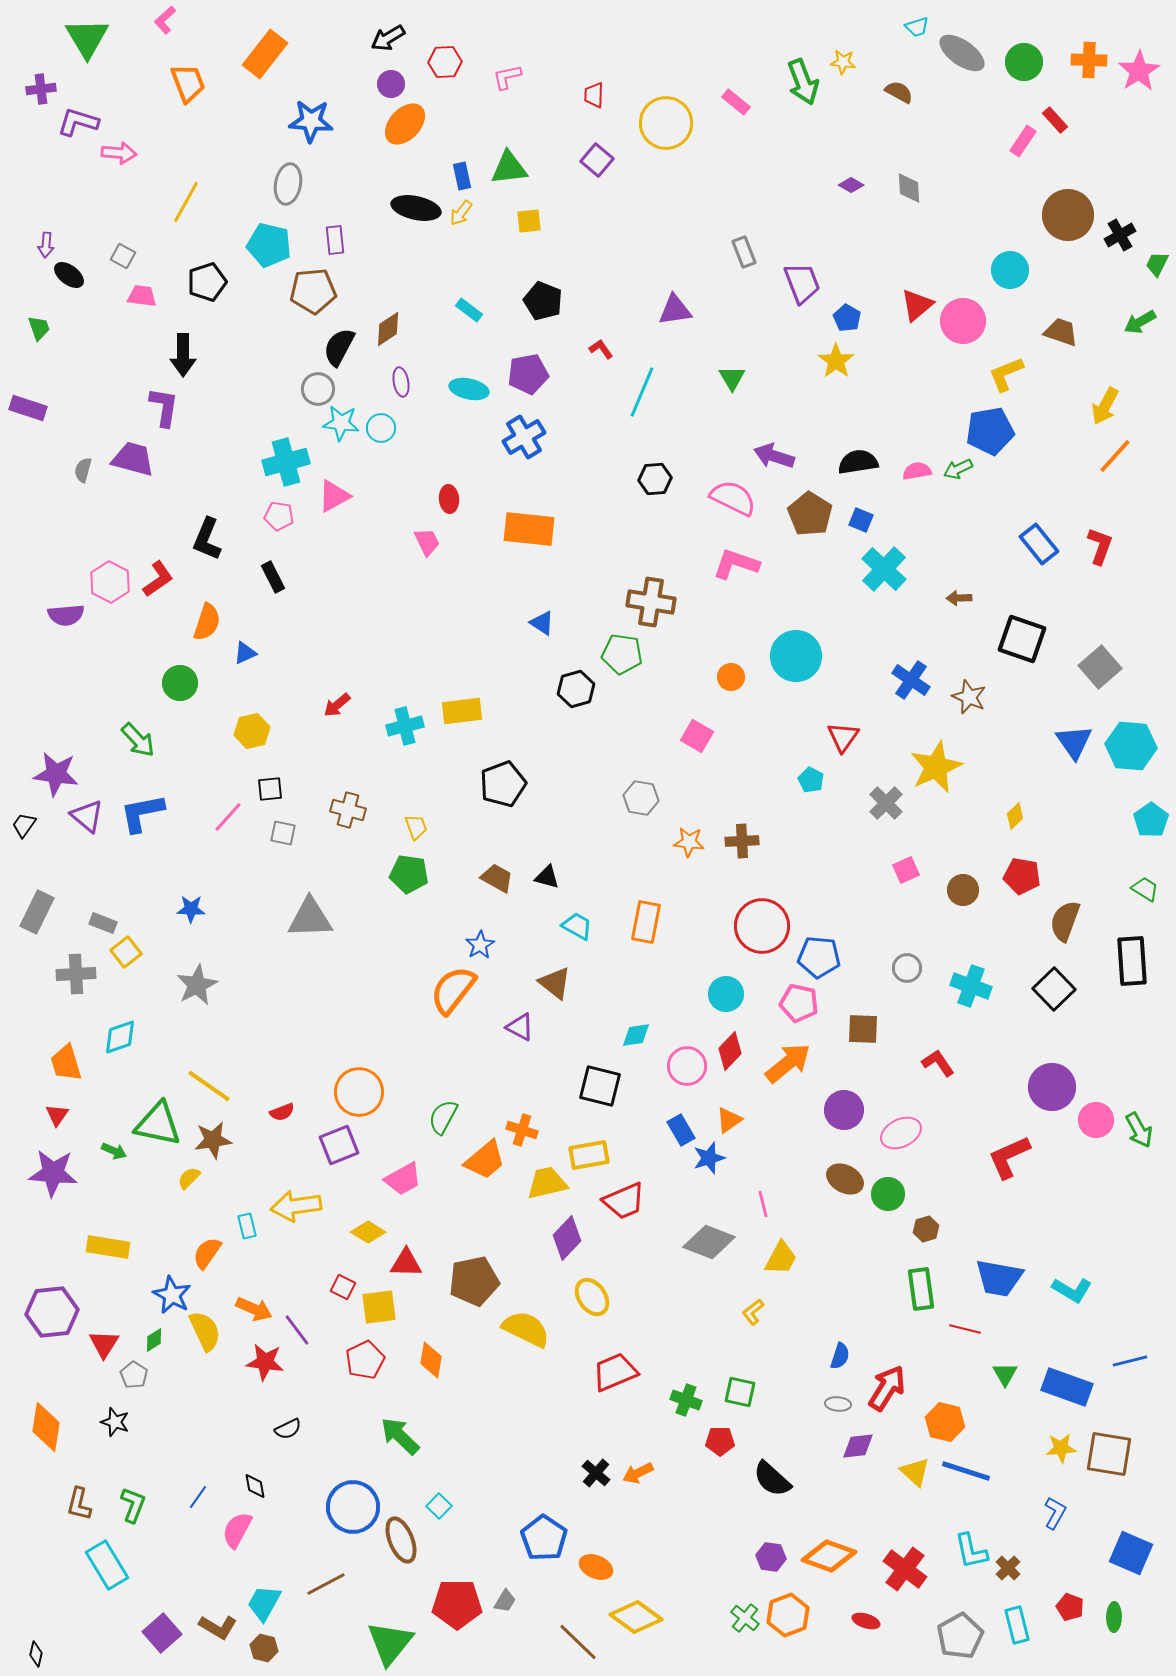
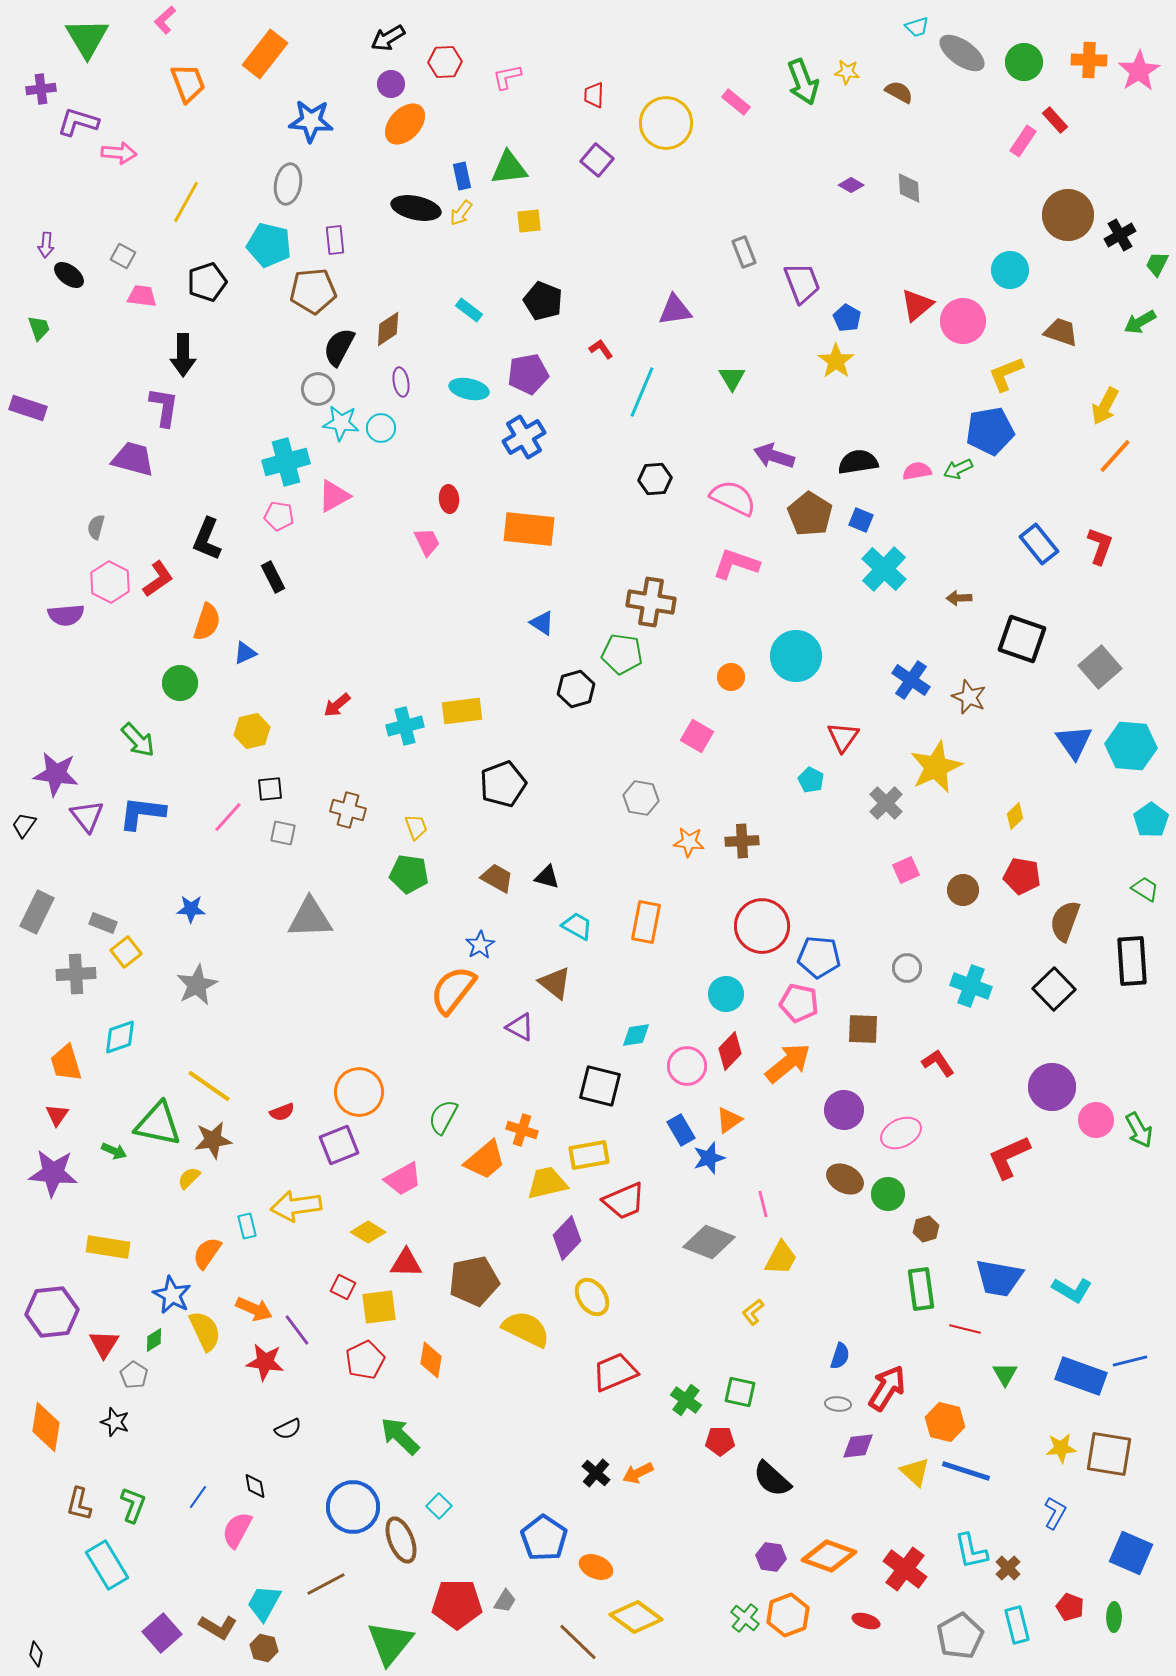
yellow star at (843, 62): moved 4 px right, 10 px down
gray semicircle at (83, 470): moved 13 px right, 57 px down
blue L-shape at (142, 813): rotated 18 degrees clockwise
purple triangle at (87, 816): rotated 12 degrees clockwise
blue rectangle at (1067, 1387): moved 14 px right, 11 px up
green cross at (686, 1400): rotated 16 degrees clockwise
